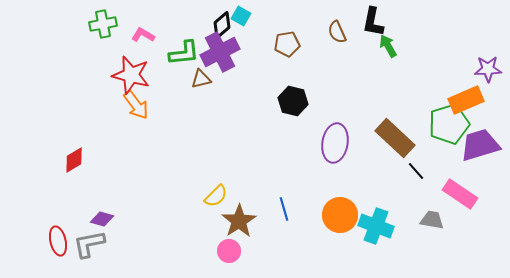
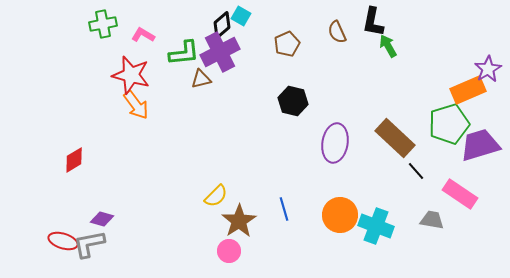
brown pentagon: rotated 15 degrees counterclockwise
purple star: rotated 28 degrees counterclockwise
orange rectangle: moved 2 px right, 10 px up
red ellipse: moved 5 px right; rotated 60 degrees counterclockwise
